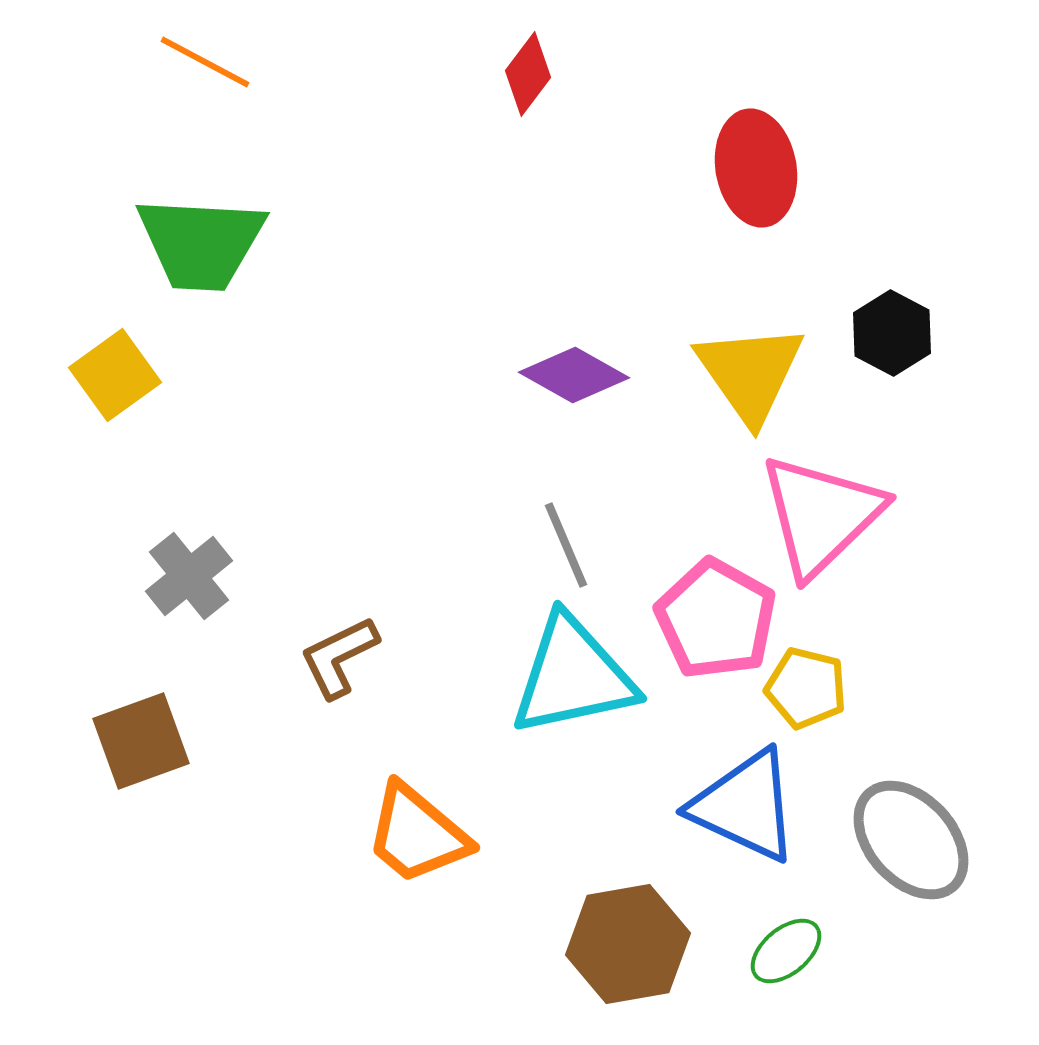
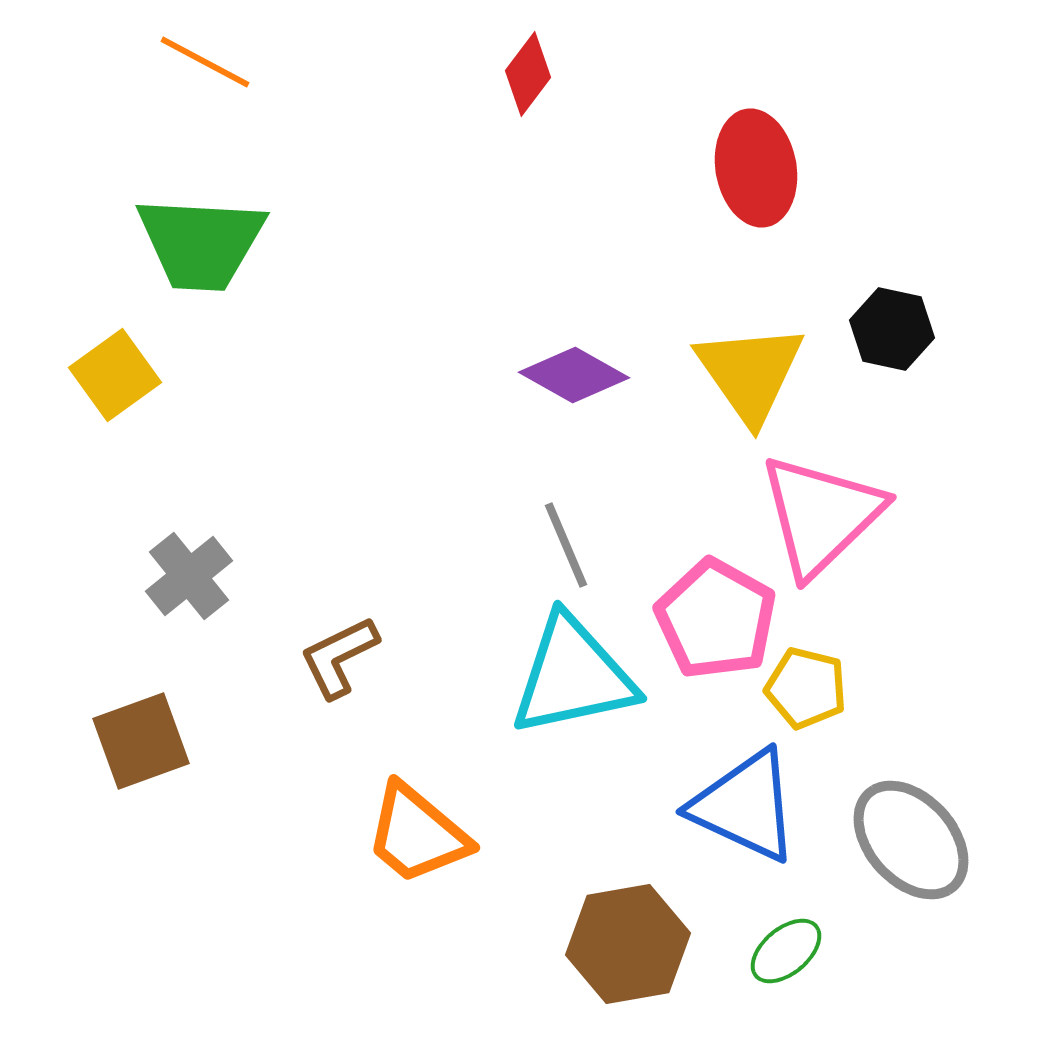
black hexagon: moved 4 px up; rotated 16 degrees counterclockwise
